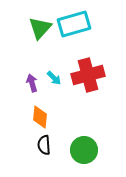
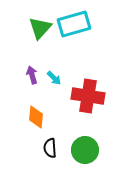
red cross: moved 21 px down; rotated 24 degrees clockwise
purple arrow: moved 8 px up
orange diamond: moved 4 px left
black semicircle: moved 6 px right, 3 px down
green circle: moved 1 px right
